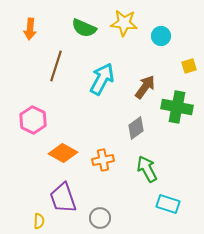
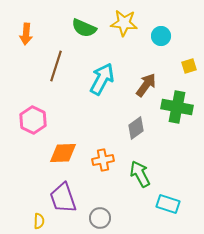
orange arrow: moved 4 px left, 5 px down
brown arrow: moved 1 px right, 2 px up
orange diamond: rotated 32 degrees counterclockwise
green arrow: moved 7 px left, 5 px down
